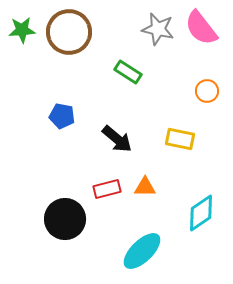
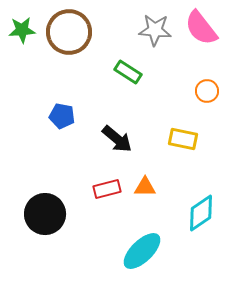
gray star: moved 3 px left, 1 px down; rotated 8 degrees counterclockwise
yellow rectangle: moved 3 px right
black circle: moved 20 px left, 5 px up
